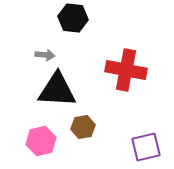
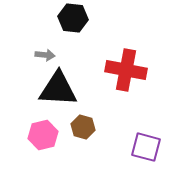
black triangle: moved 1 px right, 1 px up
brown hexagon: rotated 25 degrees clockwise
pink hexagon: moved 2 px right, 6 px up
purple square: rotated 28 degrees clockwise
